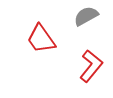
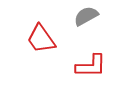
red L-shape: rotated 52 degrees clockwise
